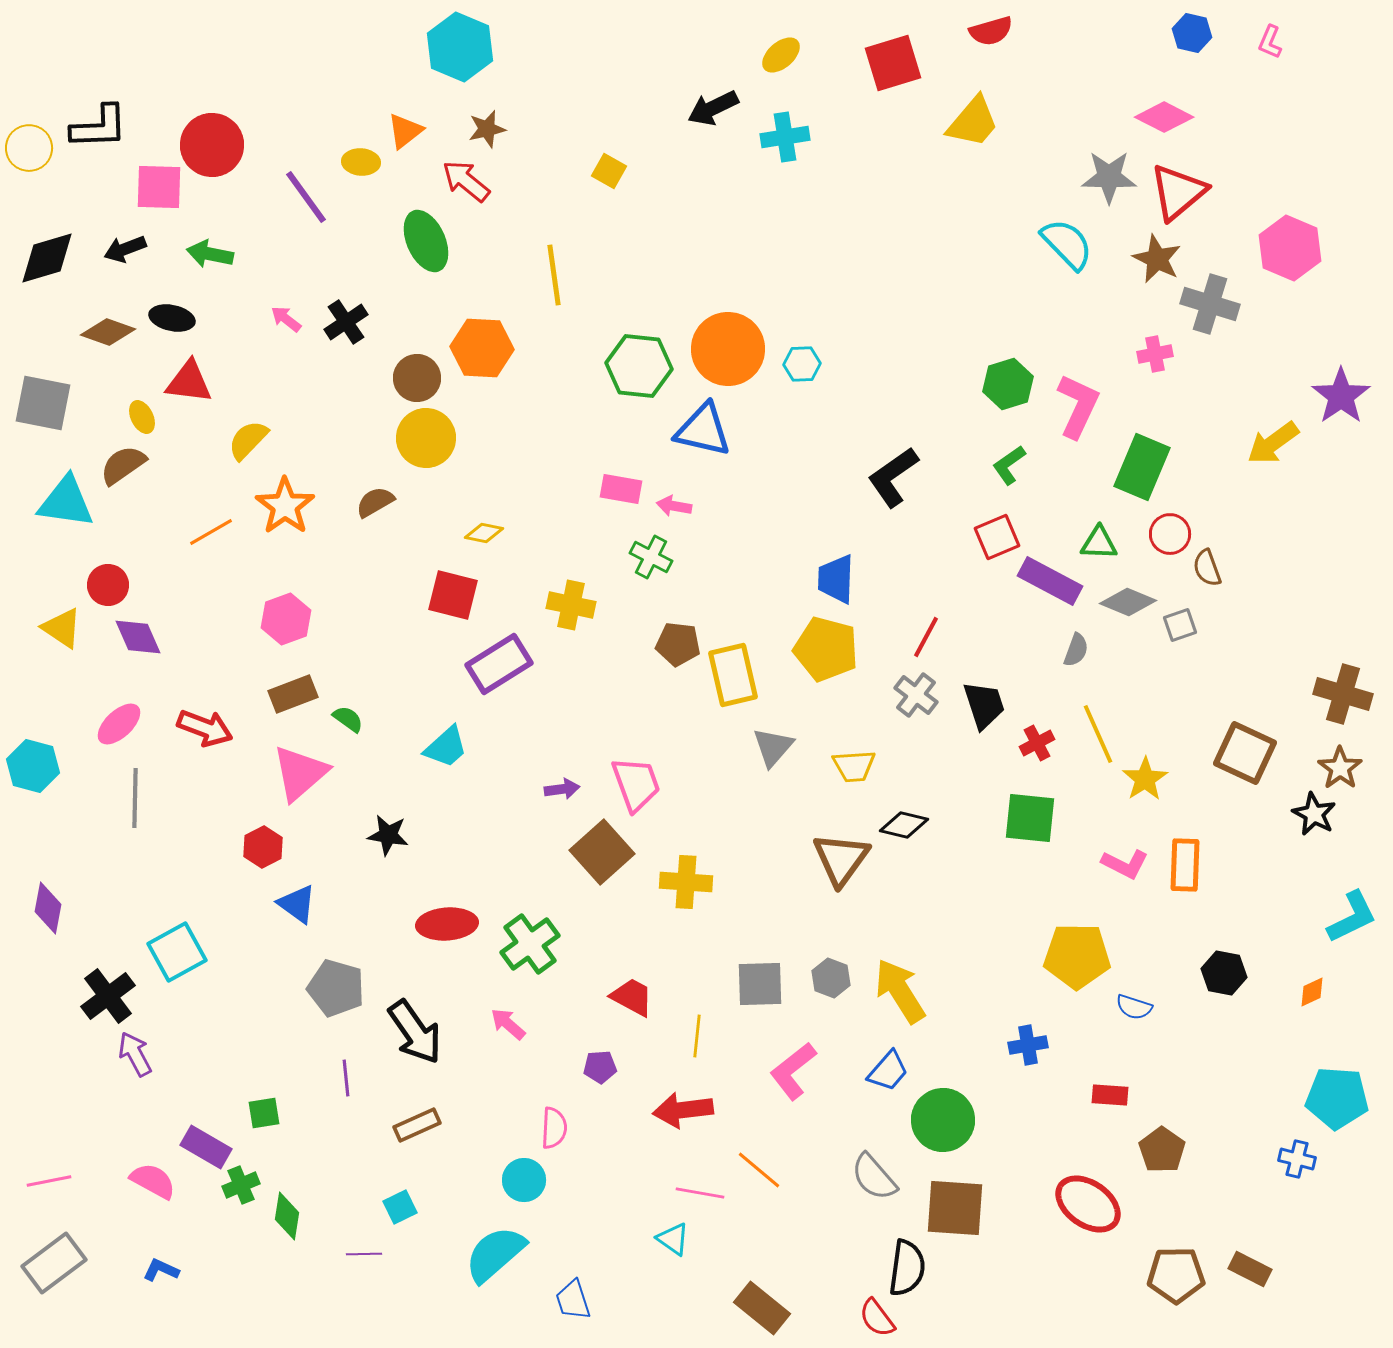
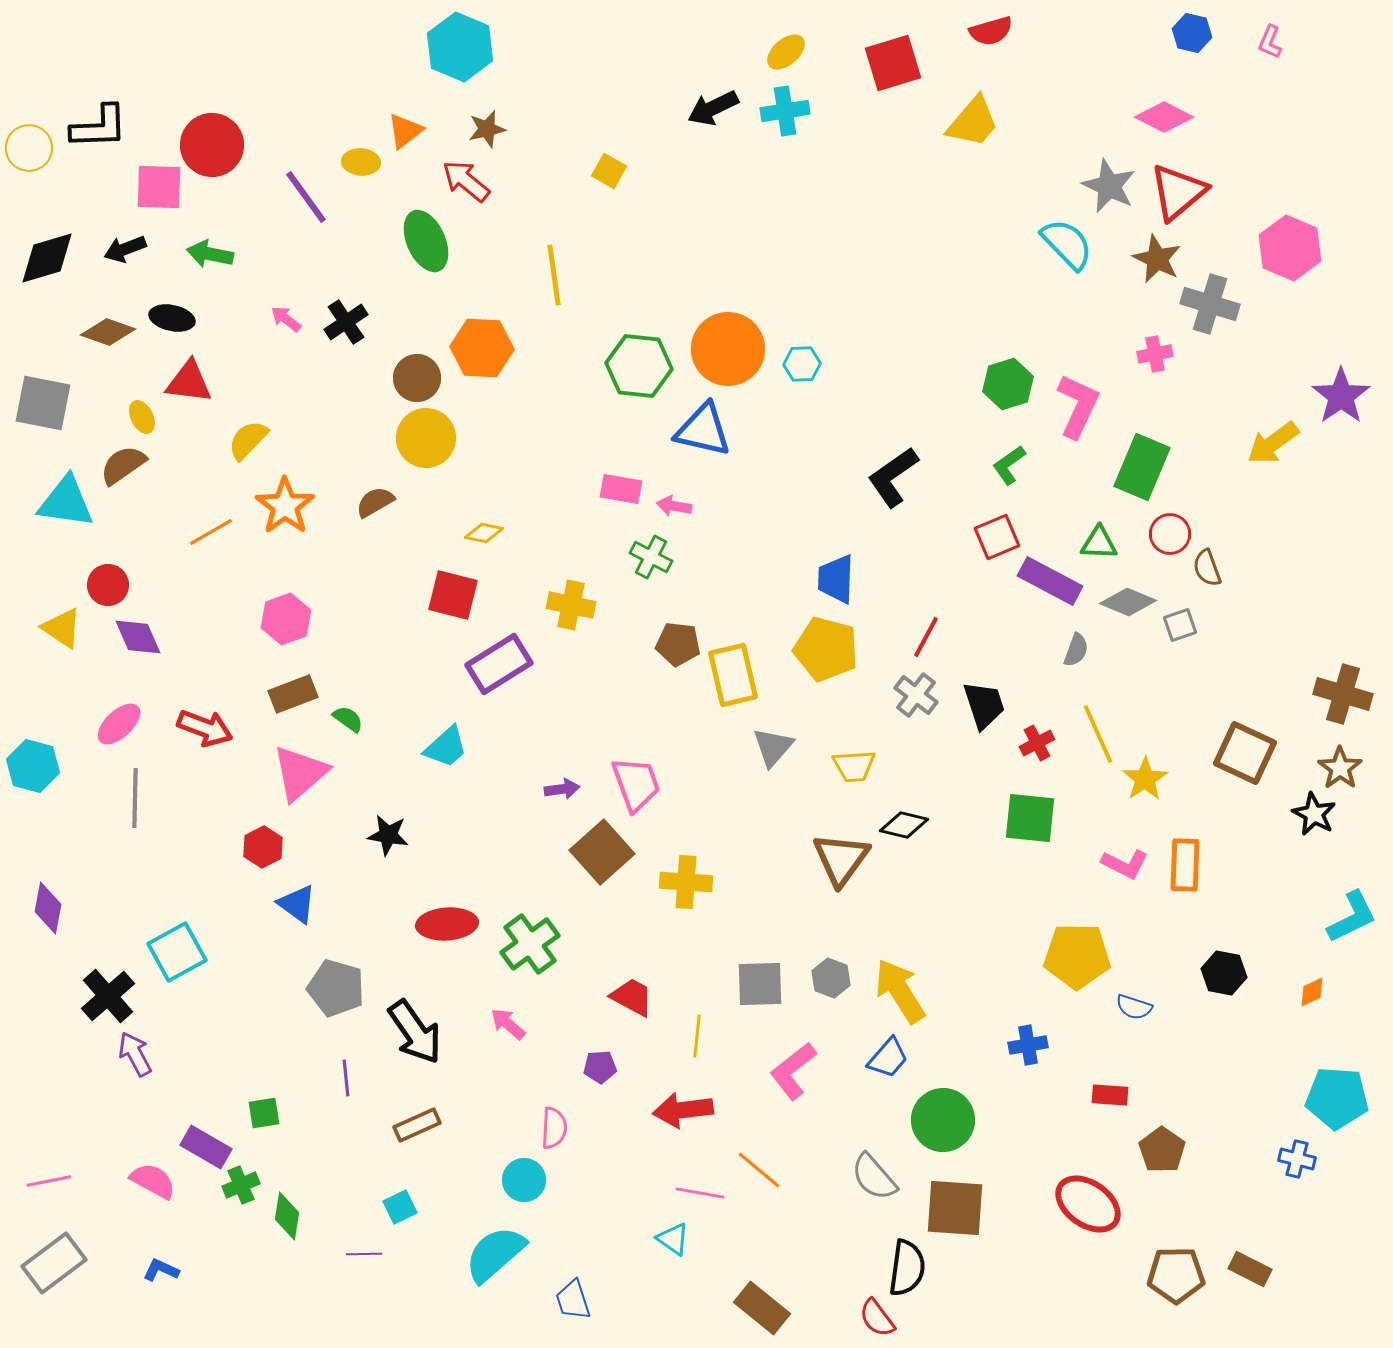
yellow ellipse at (781, 55): moved 5 px right, 3 px up
cyan cross at (785, 137): moved 26 px up
gray star at (1109, 177): moved 9 px down; rotated 24 degrees clockwise
black cross at (108, 996): rotated 4 degrees counterclockwise
blue trapezoid at (888, 1071): moved 13 px up
